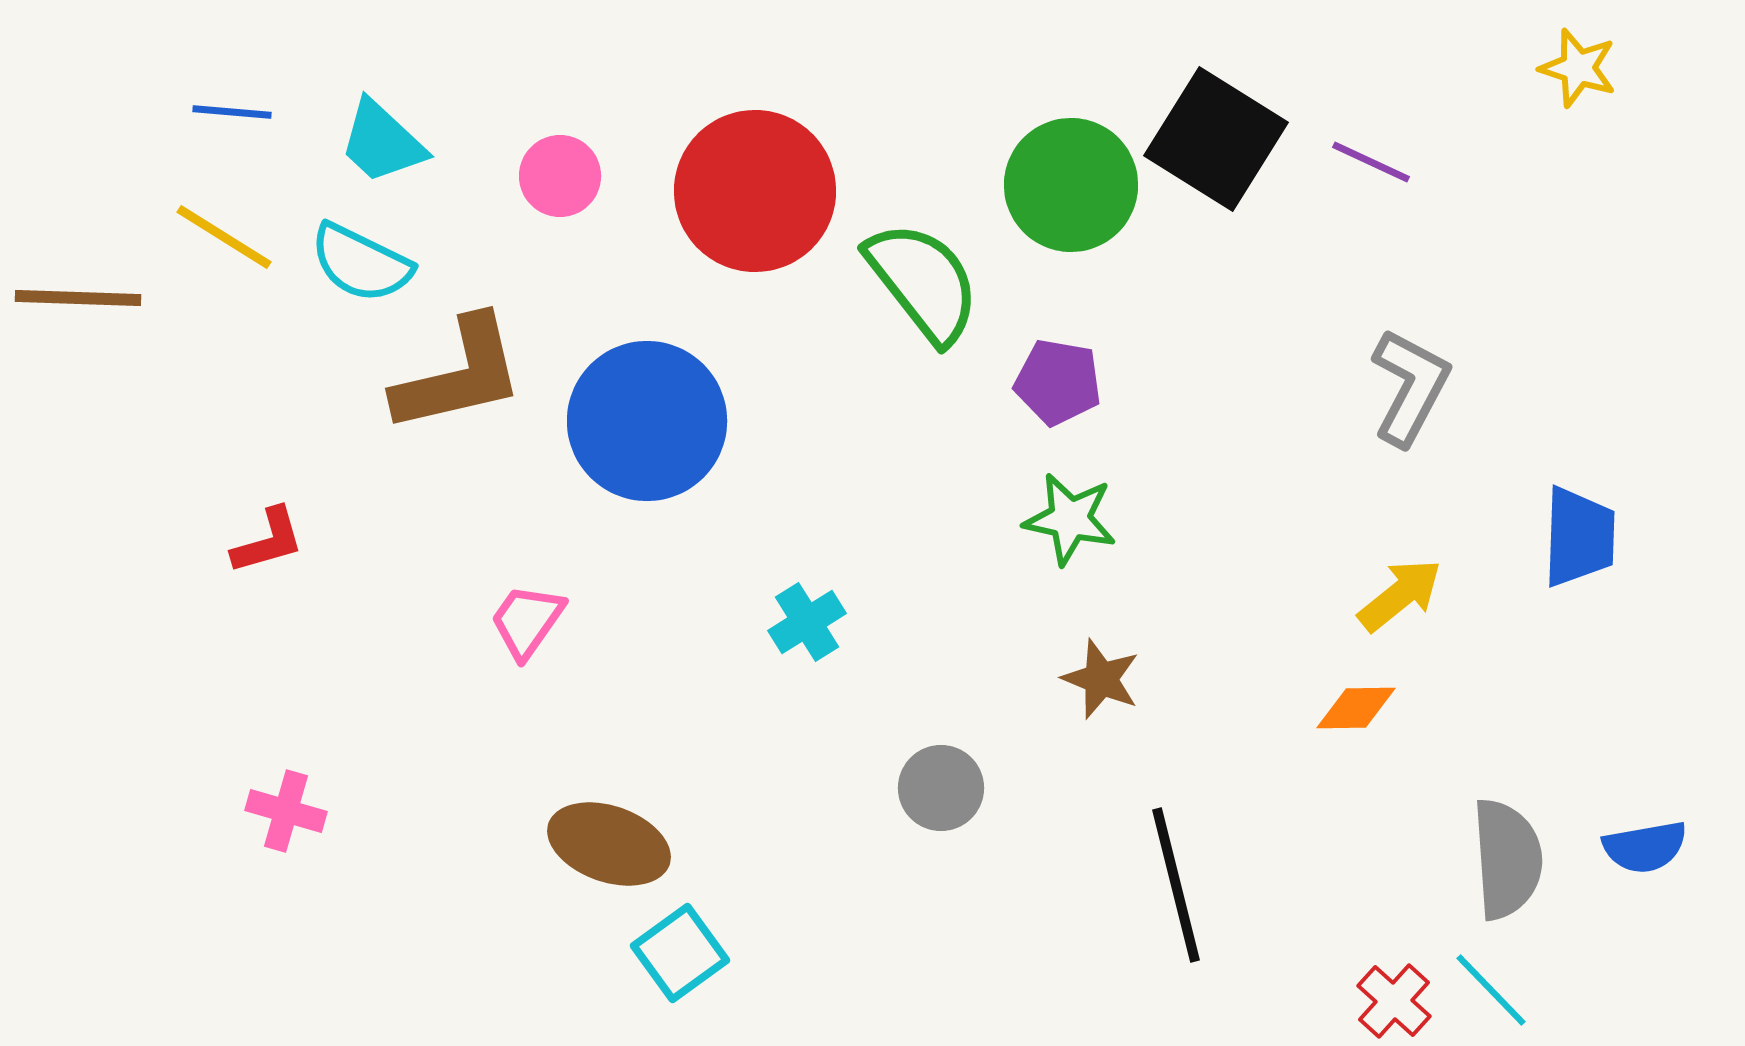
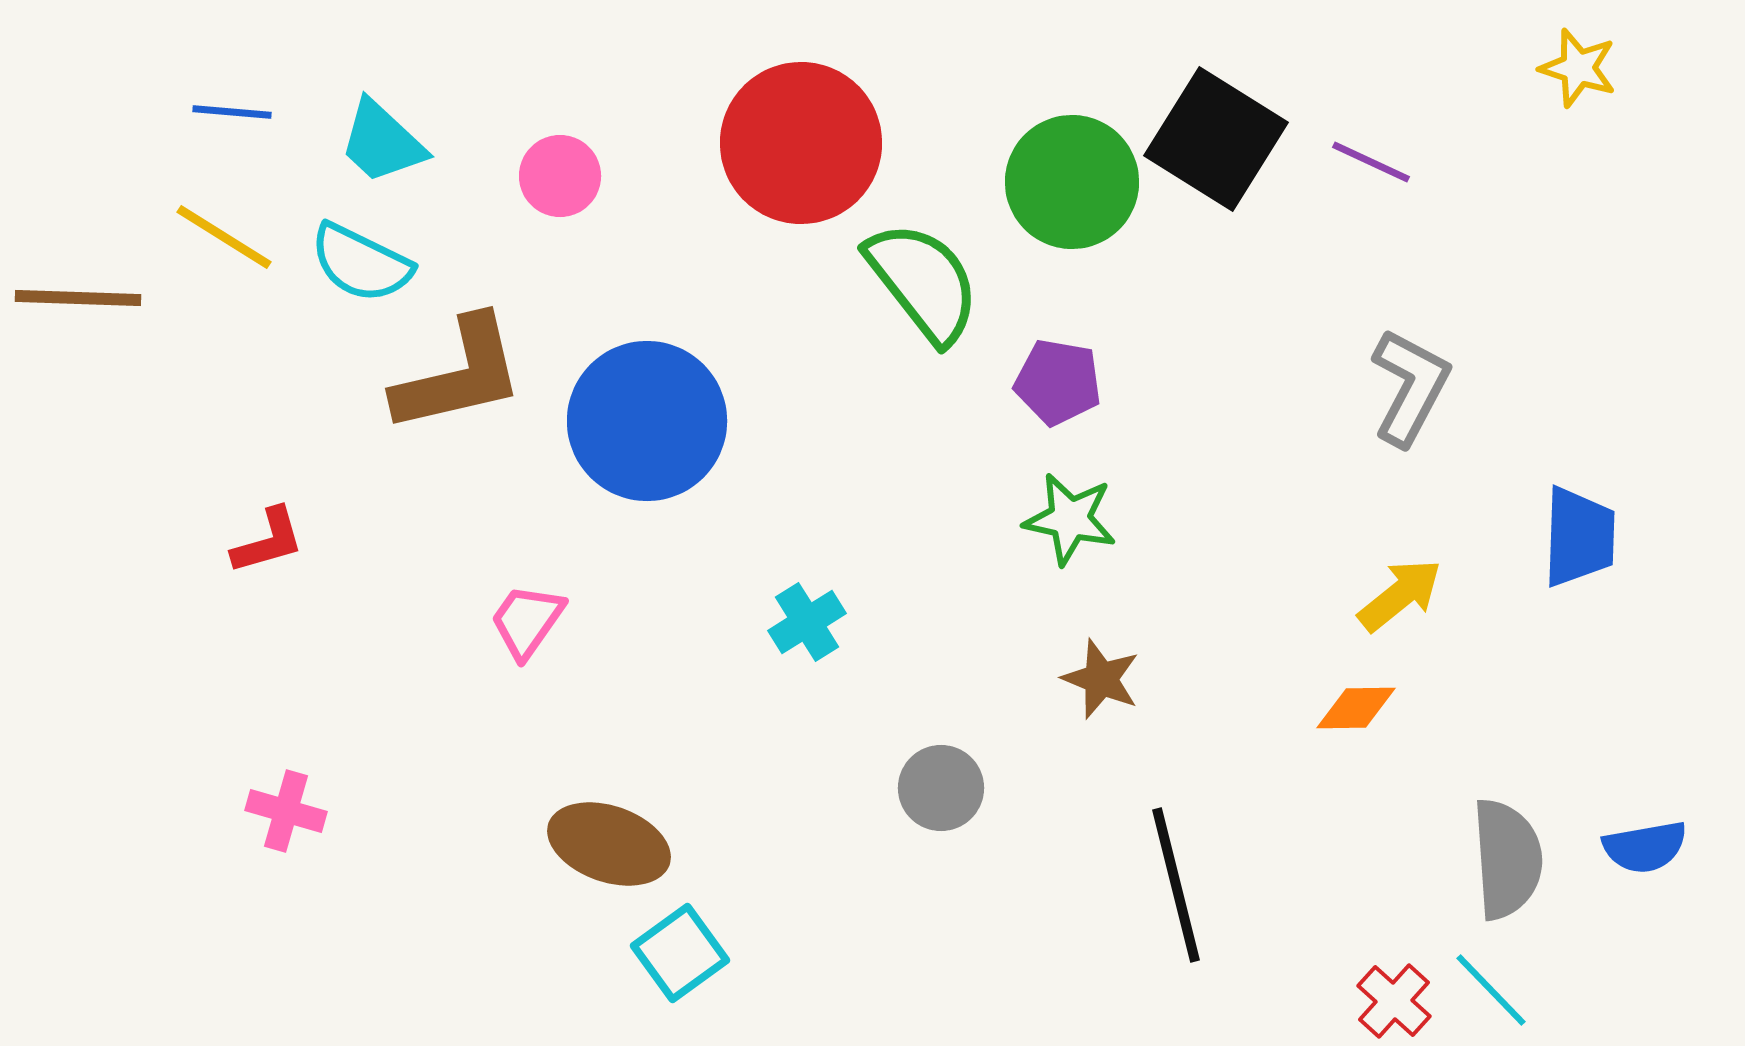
green circle: moved 1 px right, 3 px up
red circle: moved 46 px right, 48 px up
